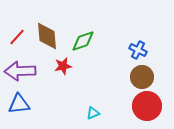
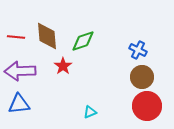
red line: moved 1 px left; rotated 54 degrees clockwise
red star: rotated 24 degrees counterclockwise
cyan triangle: moved 3 px left, 1 px up
